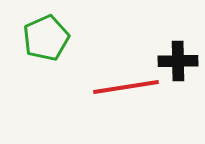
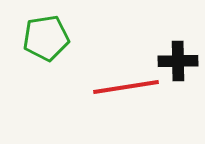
green pentagon: rotated 15 degrees clockwise
